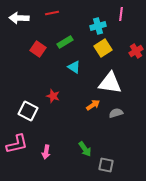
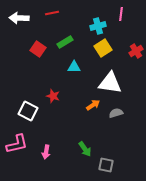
cyan triangle: rotated 32 degrees counterclockwise
